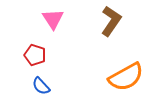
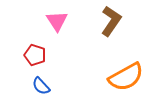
pink triangle: moved 4 px right, 2 px down
